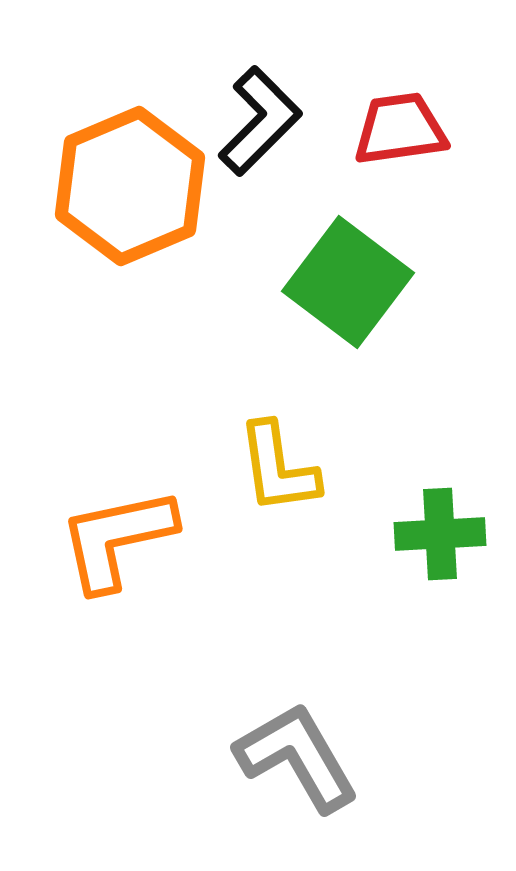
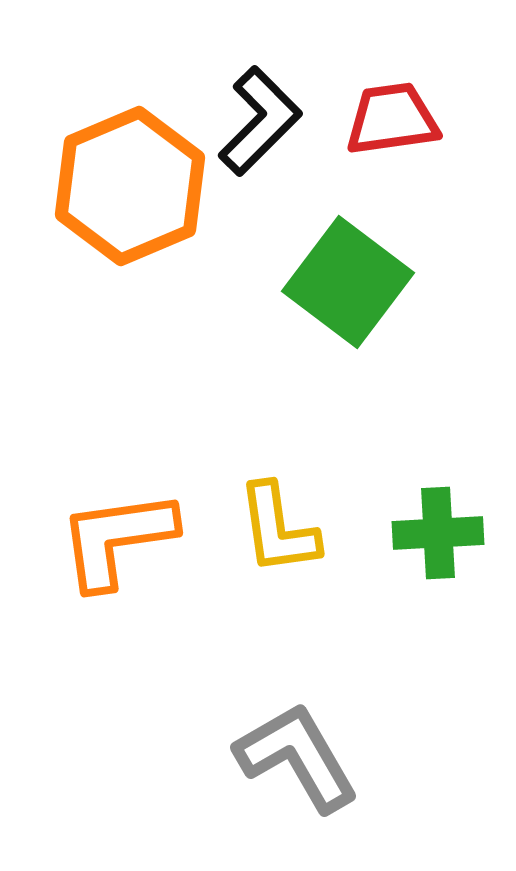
red trapezoid: moved 8 px left, 10 px up
yellow L-shape: moved 61 px down
green cross: moved 2 px left, 1 px up
orange L-shape: rotated 4 degrees clockwise
